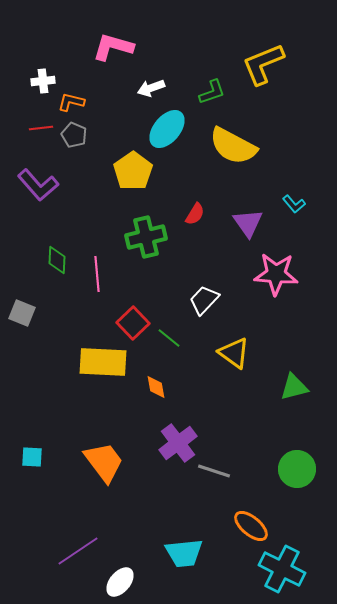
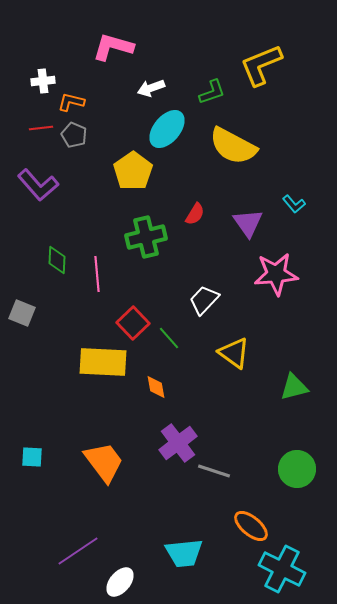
yellow L-shape: moved 2 px left, 1 px down
pink star: rotated 9 degrees counterclockwise
green line: rotated 10 degrees clockwise
